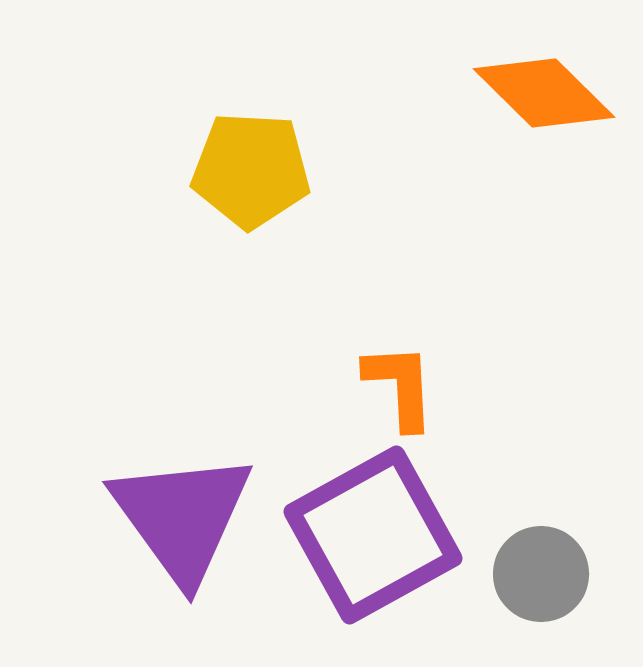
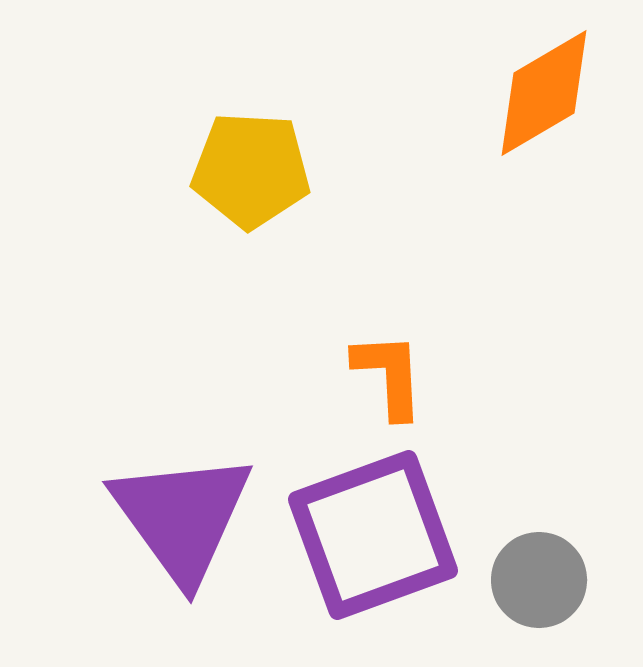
orange diamond: rotated 75 degrees counterclockwise
orange L-shape: moved 11 px left, 11 px up
purple square: rotated 9 degrees clockwise
gray circle: moved 2 px left, 6 px down
